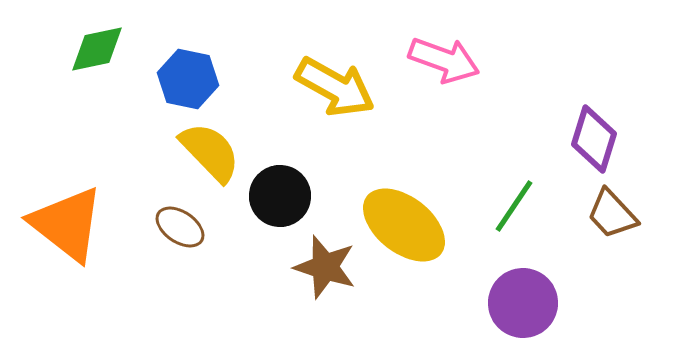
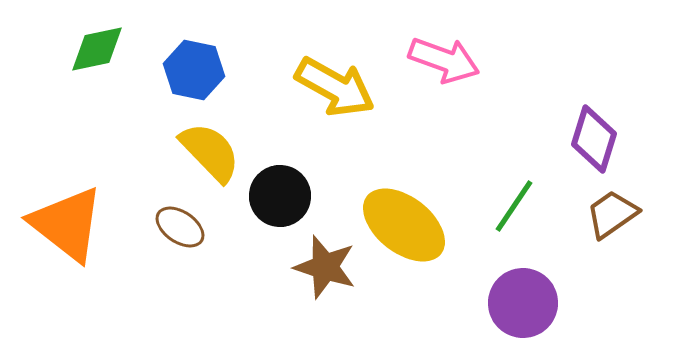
blue hexagon: moved 6 px right, 9 px up
brown trapezoid: rotated 98 degrees clockwise
